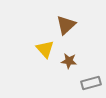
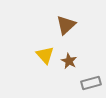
yellow triangle: moved 6 px down
brown star: rotated 21 degrees clockwise
